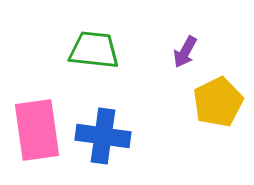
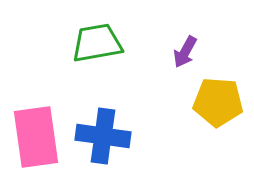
green trapezoid: moved 3 px right, 7 px up; rotated 16 degrees counterclockwise
yellow pentagon: rotated 30 degrees clockwise
pink rectangle: moved 1 px left, 7 px down
